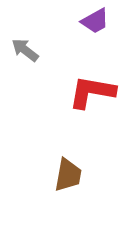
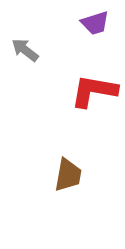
purple trapezoid: moved 2 px down; rotated 12 degrees clockwise
red L-shape: moved 2 px right, 1 px up
